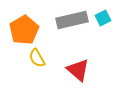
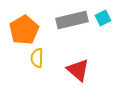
yellow semicircle: rotated 30 degrees clockwise
